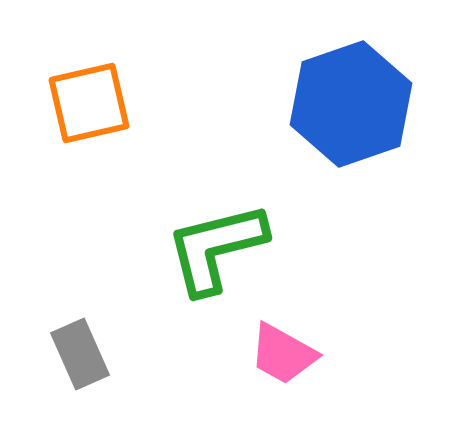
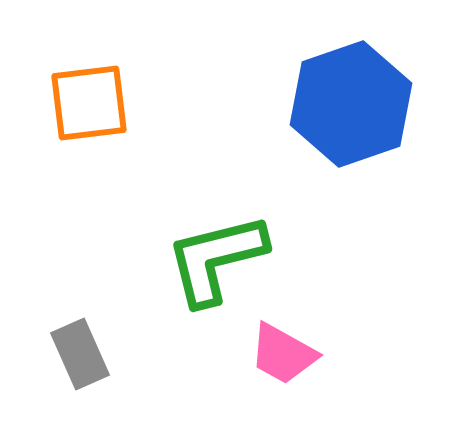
orange square: rotated 6 degrees clockwise
green L-shape: moved 11 px down
